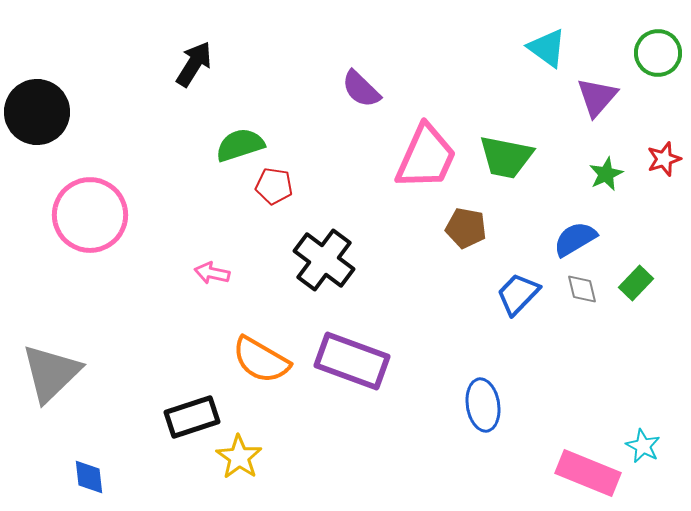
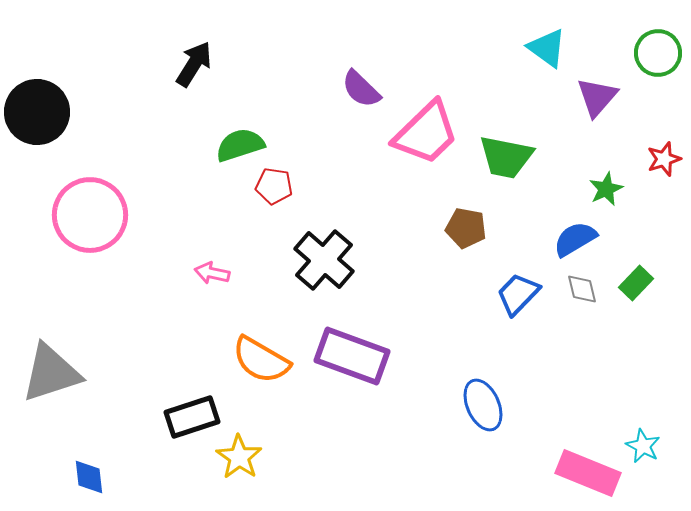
pink trapezoid: moved 24 px up; rotated 22 degrees clockwise
green star: moved 15 px down
black cross: rotated 4 degrees clockwise
purple rectangle: moved 5 px up
gray triangle: rotated 26 degrees clockwise
blue ellipse: rotated 15 degrees counterclockwise
